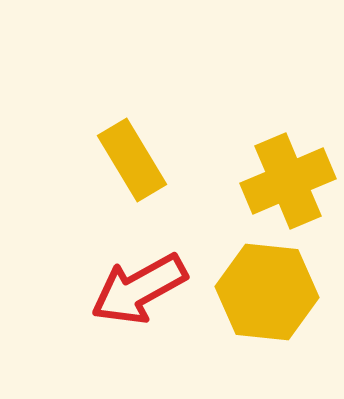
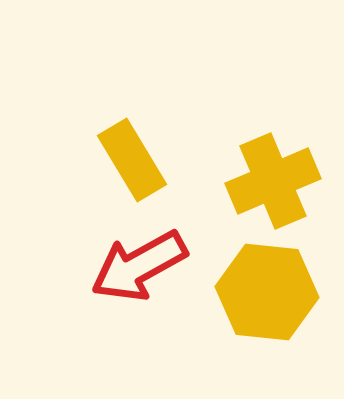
yellow cross: moved 15 px left
red arrow: moved 23 px up
